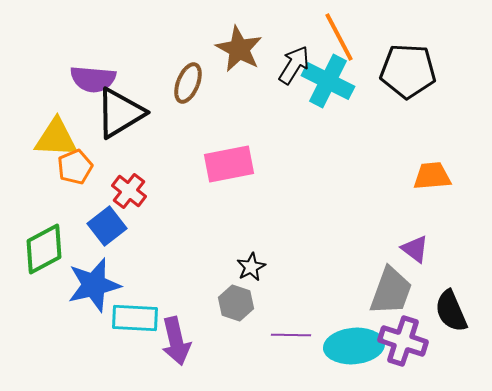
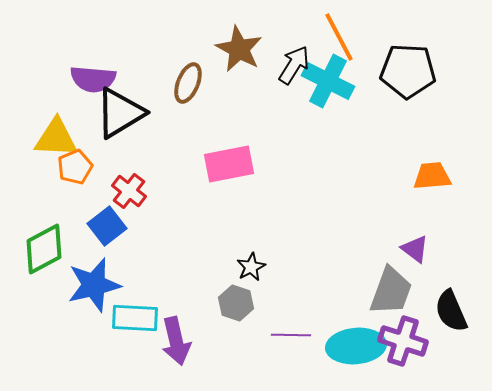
cyan ellipse: moved 2 px right
